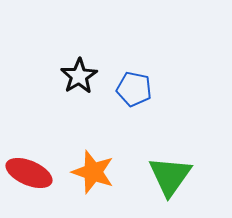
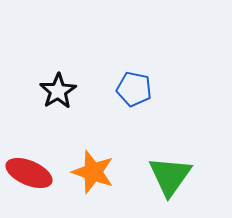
black star: moved 21 px left, 15 px down
